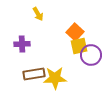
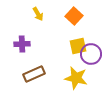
orange square: moved 1 px left, 16 px up
yellow square: moved 1 px left
purple circle: moved 1 px up
brown rectangle: rotated 15 degrees counterclockwise
yellow star: moved 21 px right; rotated 15 degrees clockwise
